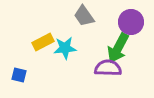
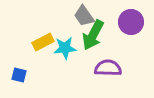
green arrow: moved 25 px left, 13 px up
